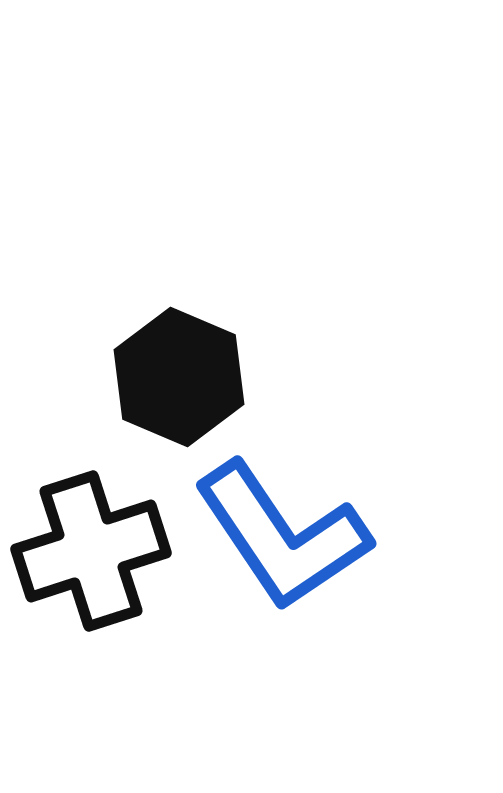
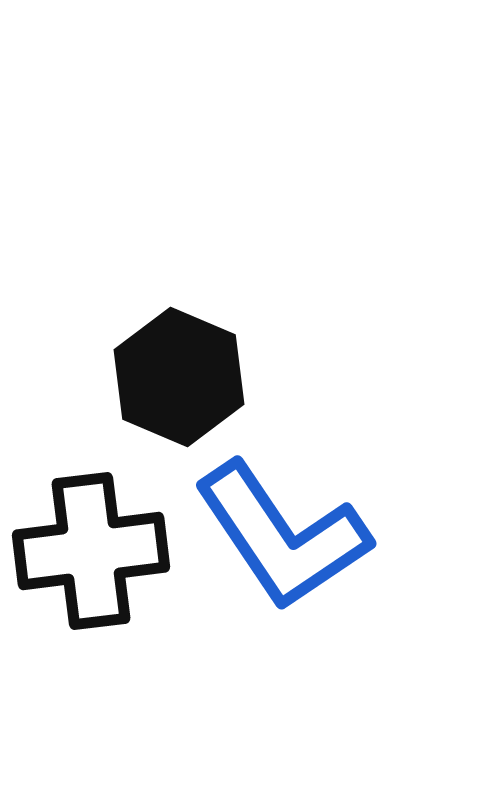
black cross: rotated 11 degrees clockwise
